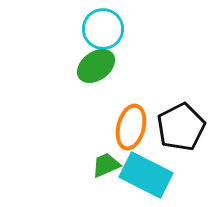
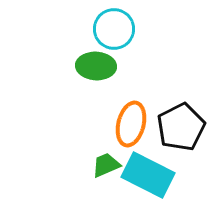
cyan circle: moved 11 px right
green ellipse: rotated 39 degrees clockwise
orange ellipse: moved 3 px up
cyan rectangle: moved 2 px right
